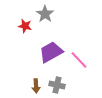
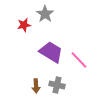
red star: moved 1 px left, 1 px up; rotated 24 degrees counterclockwise
purple trapezoid: rotated 60 degrees clockwise
